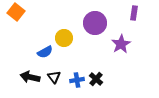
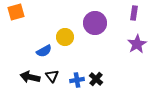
orange square: rotated 36 degrees clockwise
yellow circle: moved 1 px right, 1 px up
purple star: moved 16 px right
blue semicircle: moved 1 px left, 1 px up
black triangle: moved 2 px left, 1 px up
